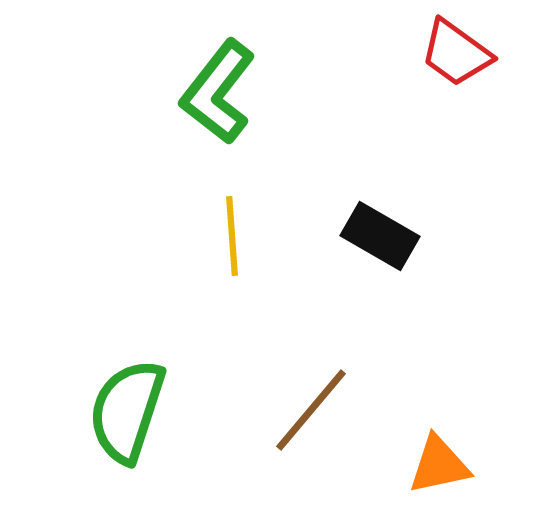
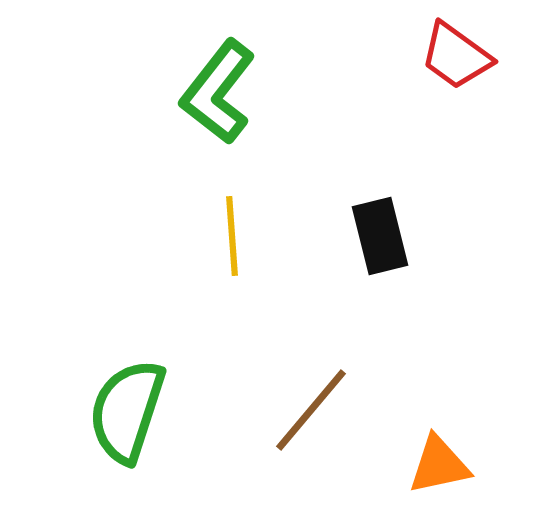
red trapezoid: moved 3 px down
black rectangle: rotated 46 degrees clockwise
